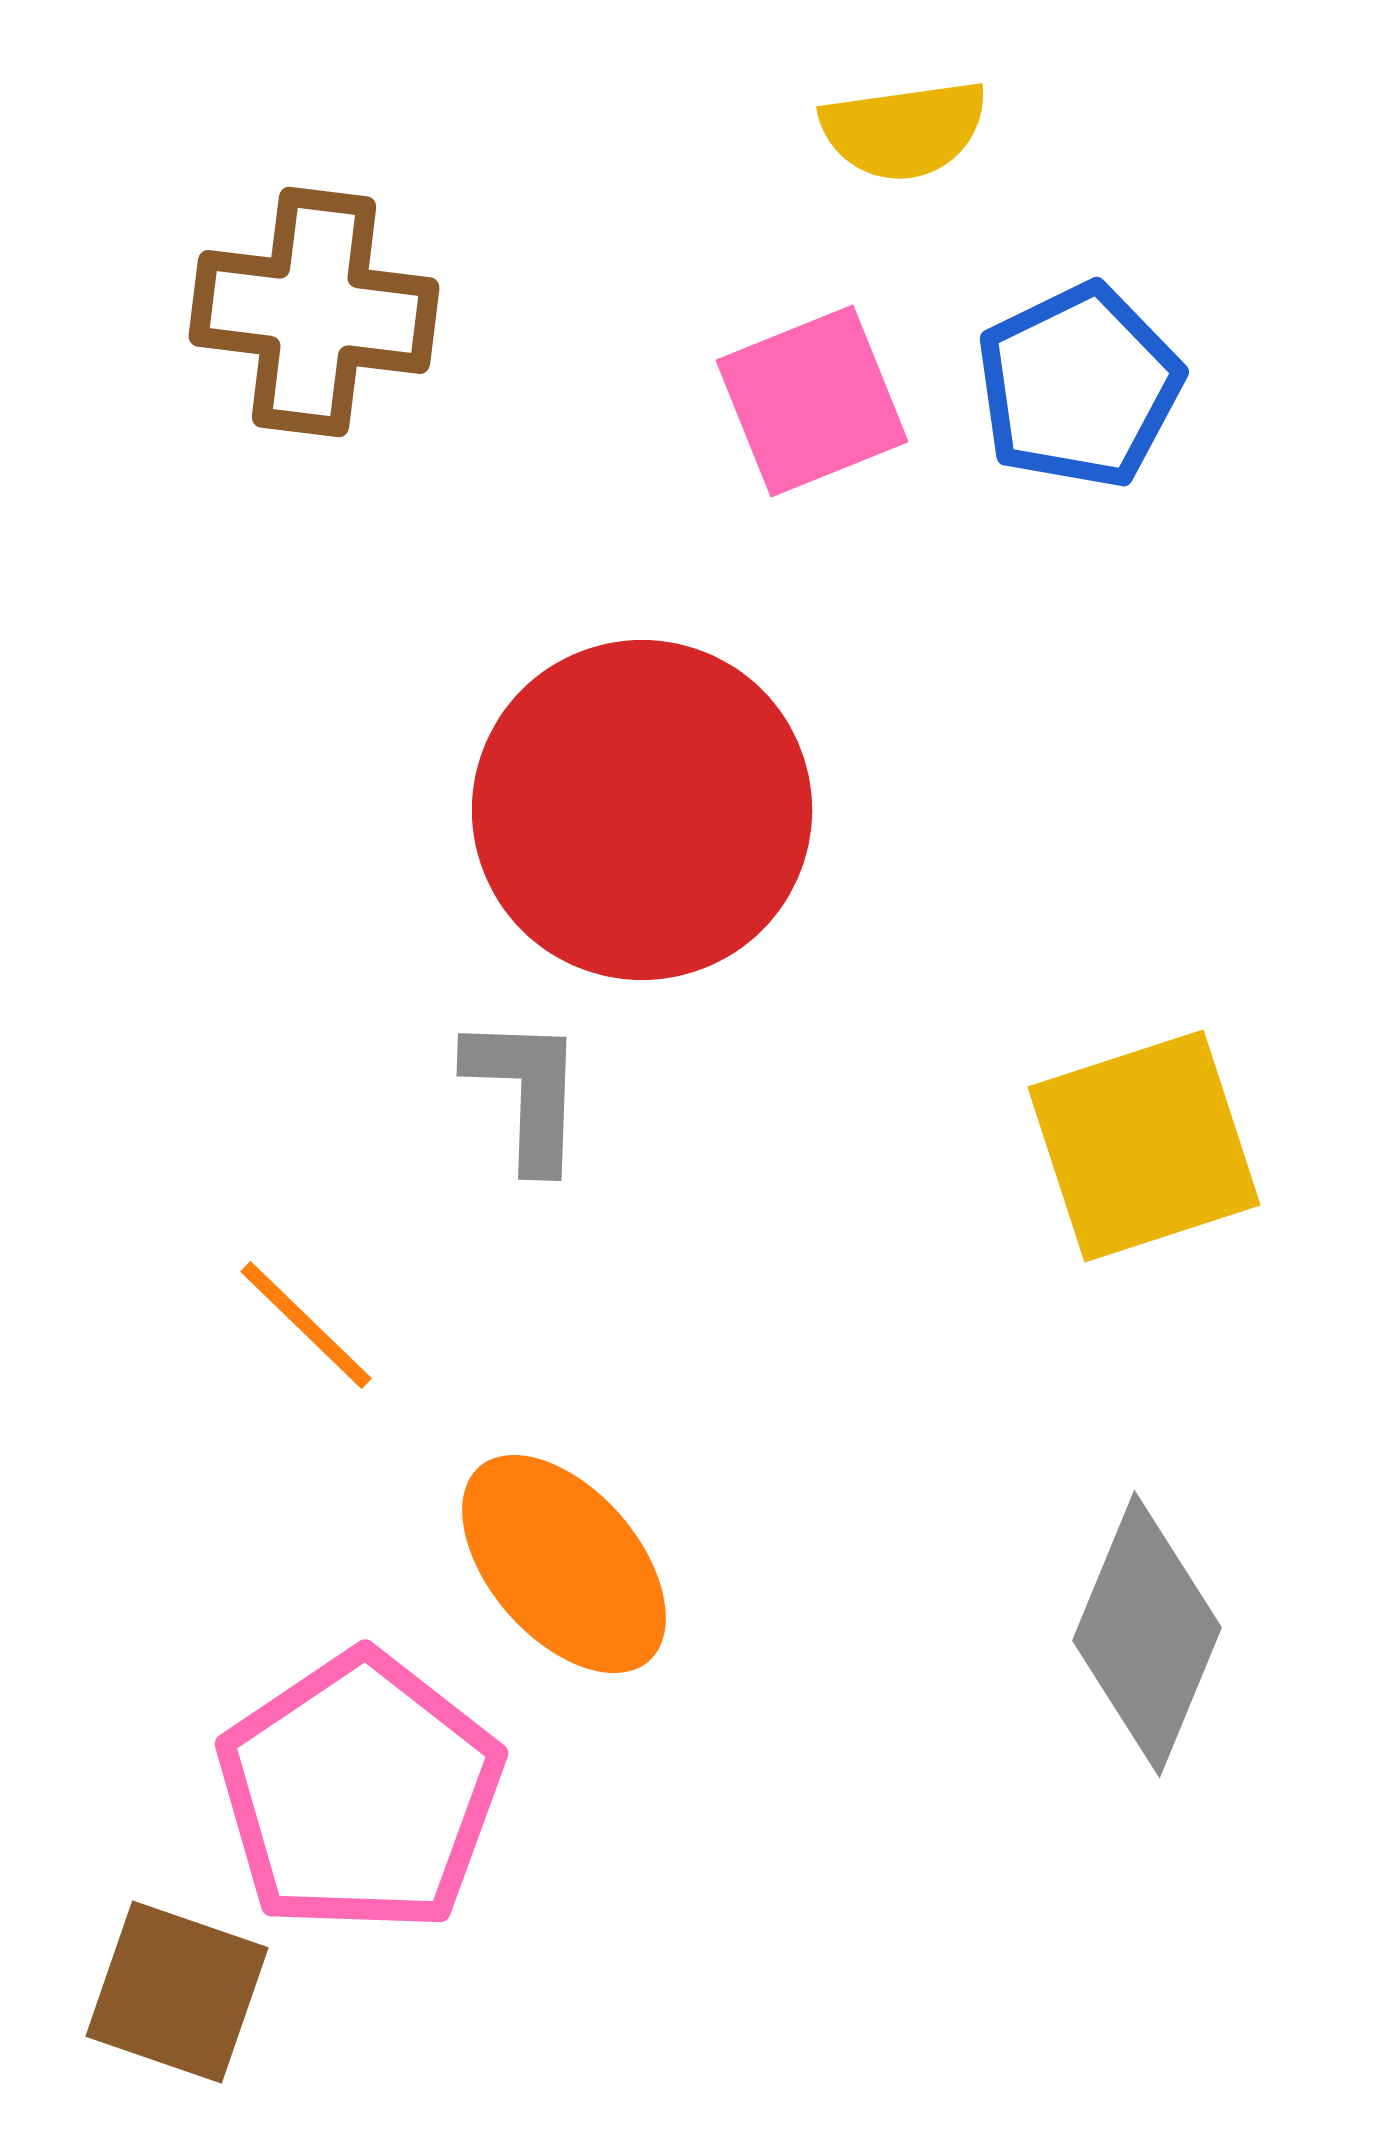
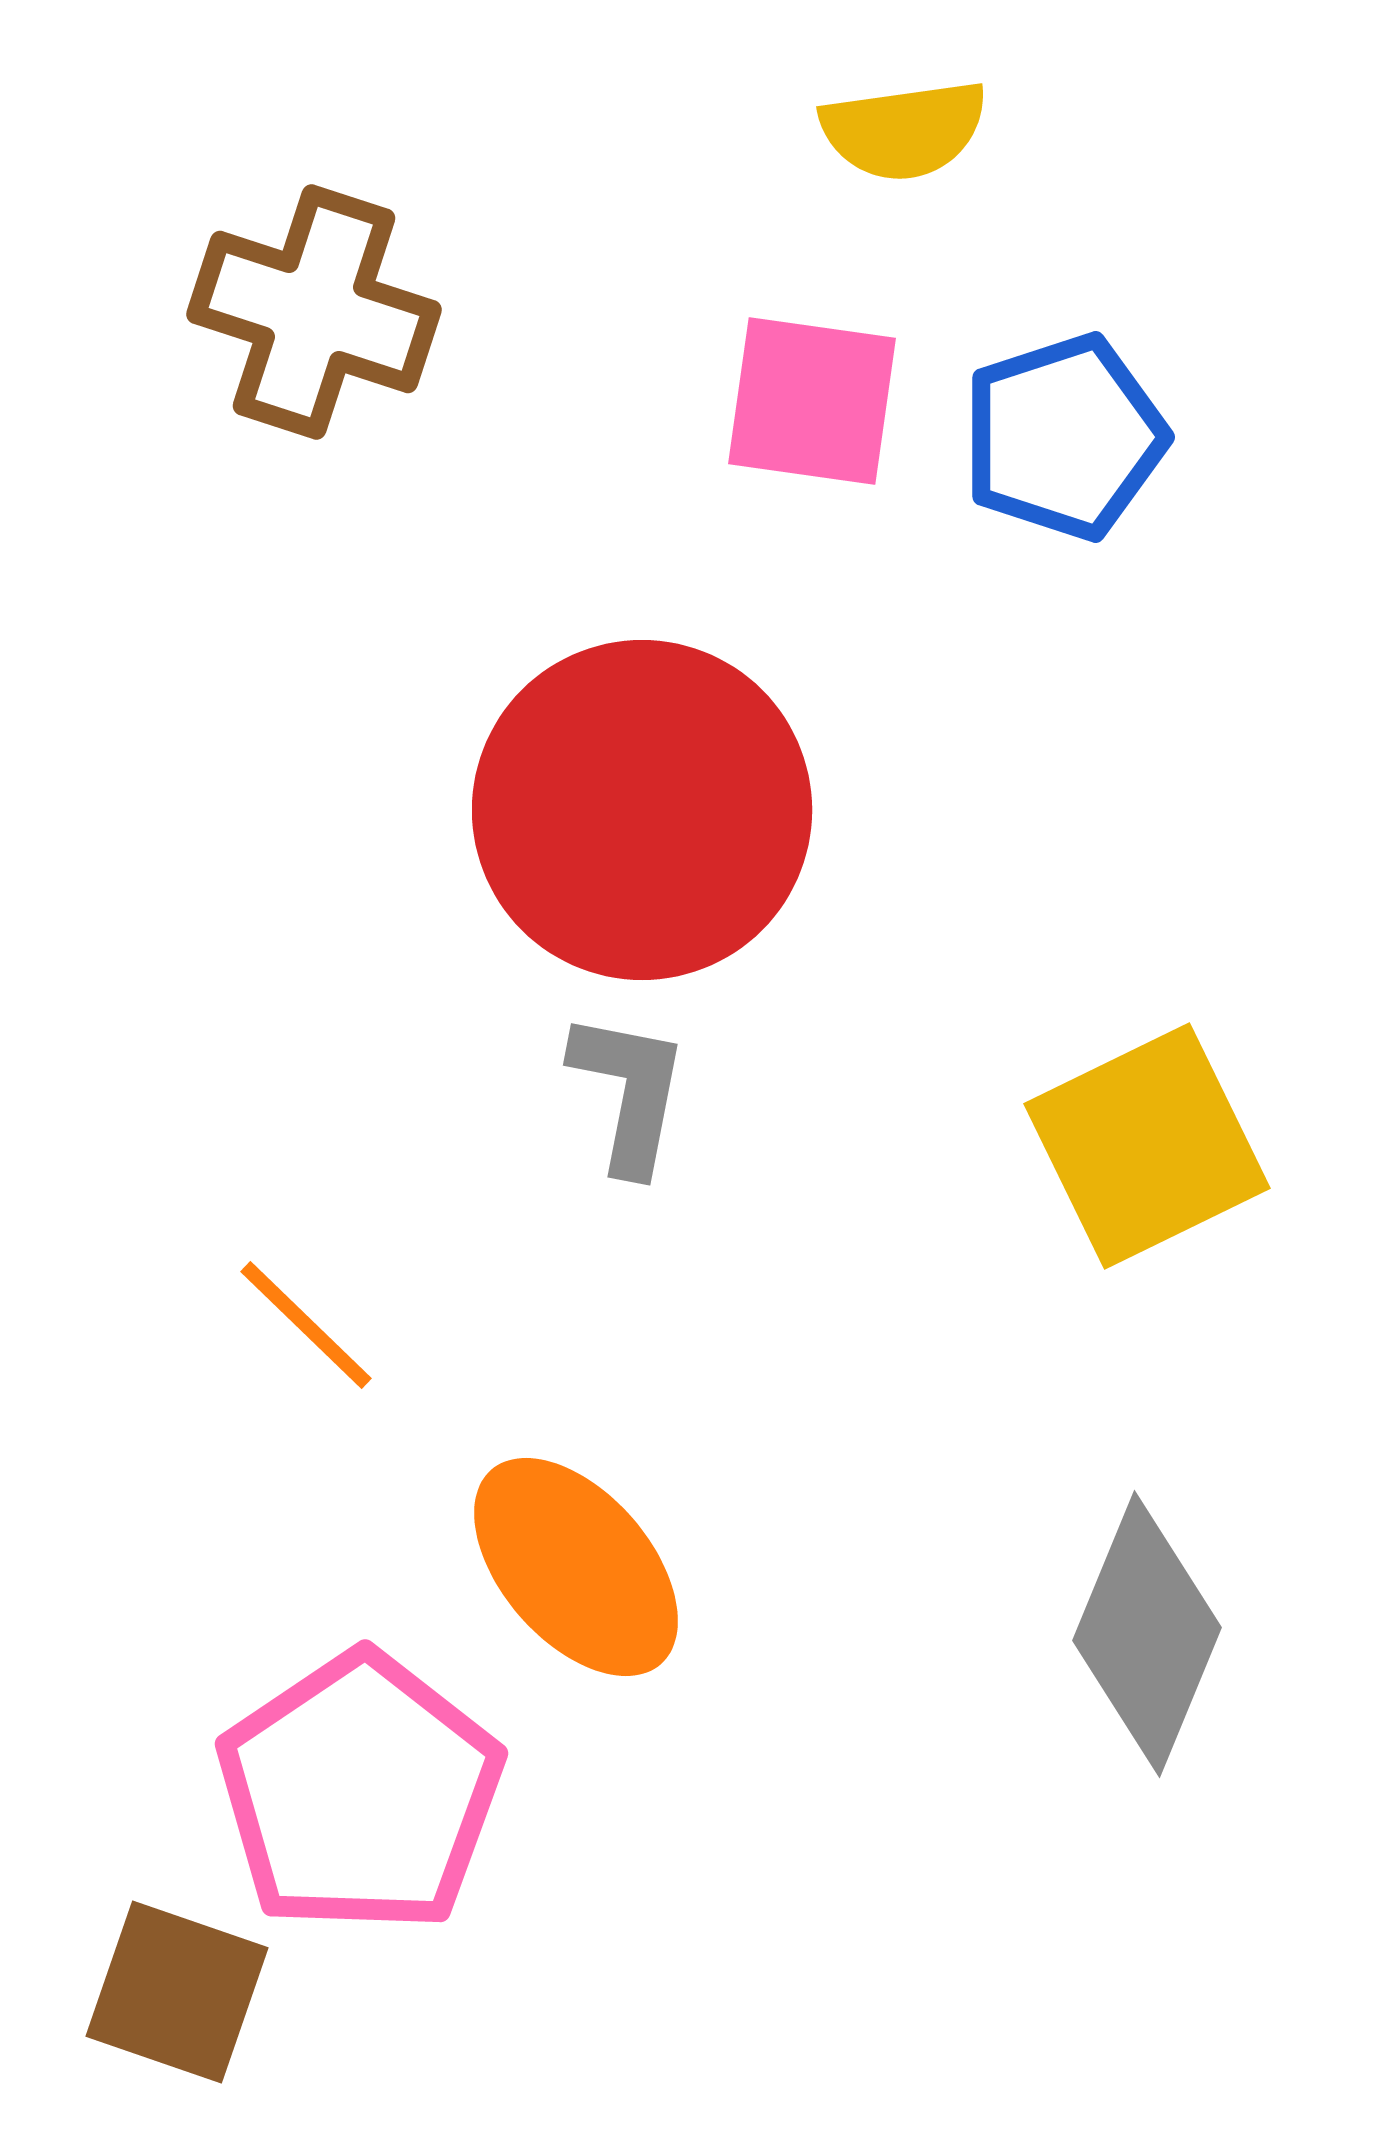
brown cross: rotated 11 degrees clockwise
blue pentagon: moved 15 px left, 51 px down; rotated 8 degrees clockwise
pink square: rotated 30 degrees clockwise
gray L-shape: moved 103 px right; rotated 9 degrees clockwise
yellow square: moved 3 px right; rotated 8 degrees counterclockwise
orange ellipse: moved 12 px right, 3 px down
